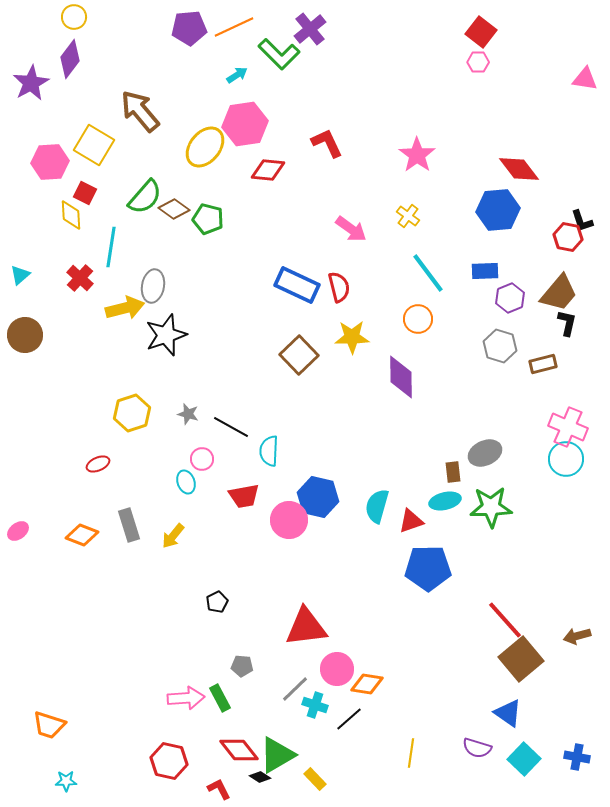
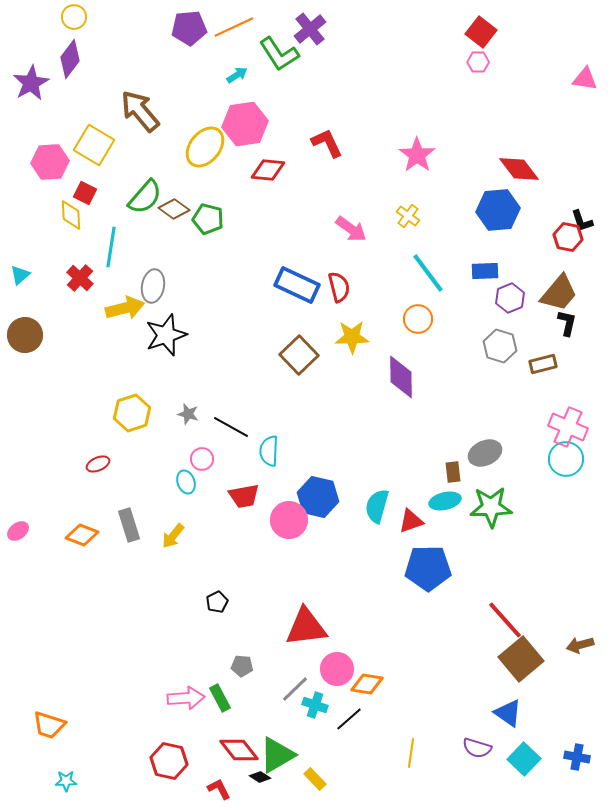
green L-shape at (279, 54): rotated 12 degrees clockwise
brown arrow at (577, 636): moved 3 px right, 9 px down
